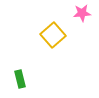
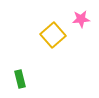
pink star: moved 1 px left, 6 px down
